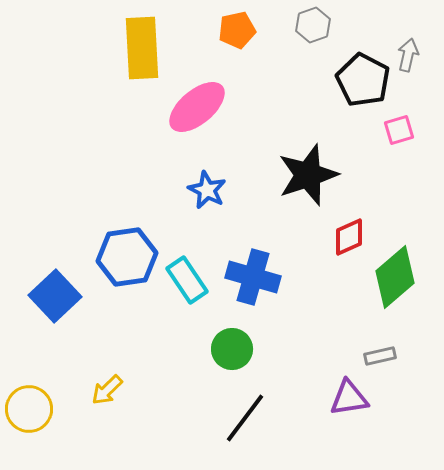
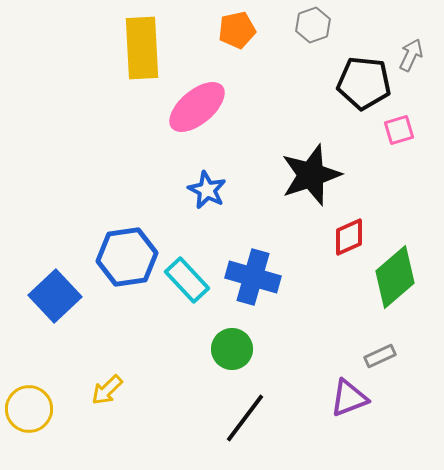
gray arrow: moved 3 px right; rotated 12 degrees clockwise
black pentagon: moved 1 px right, 3 px down; rotated 22 degrees counterclockwise
black star: moved 3 px right
cyan rectangle: rotated 9 degrees counterclockwise
gray rectangle: rotated 12 degrees counterclockwise
purple triangle: rotated 12 degrees counterclockwise
